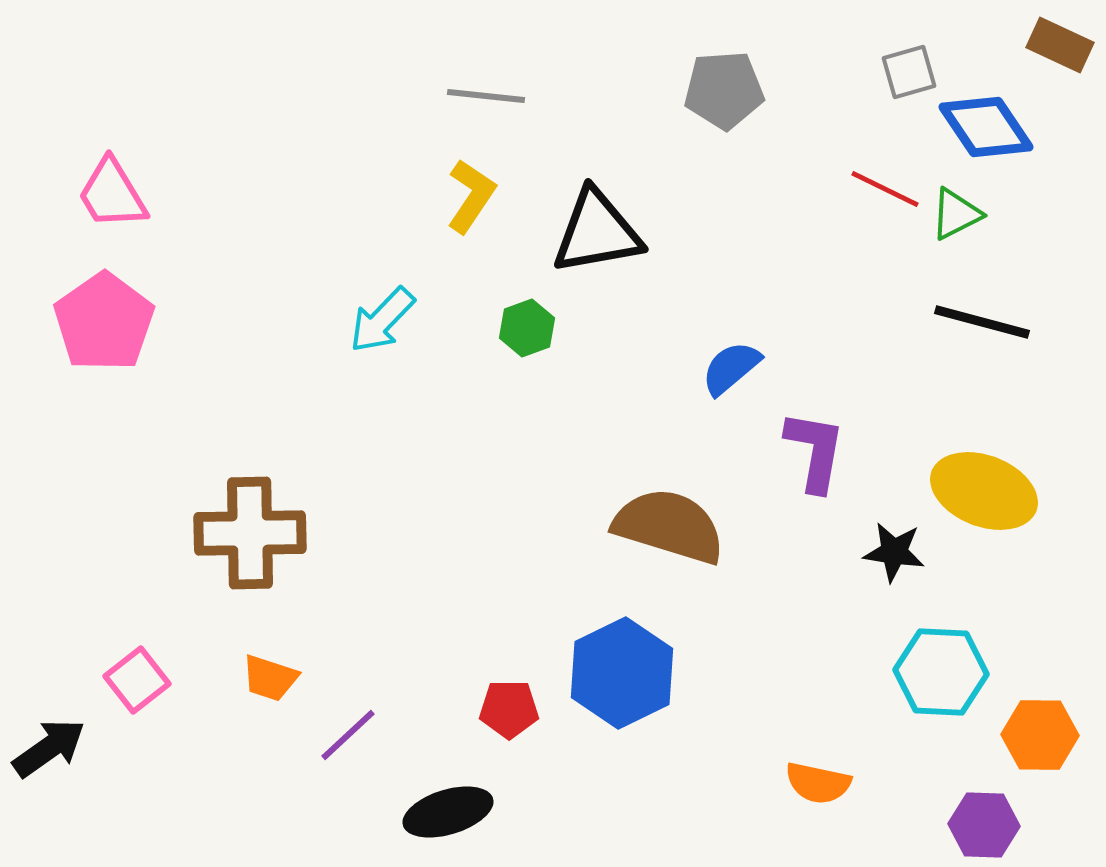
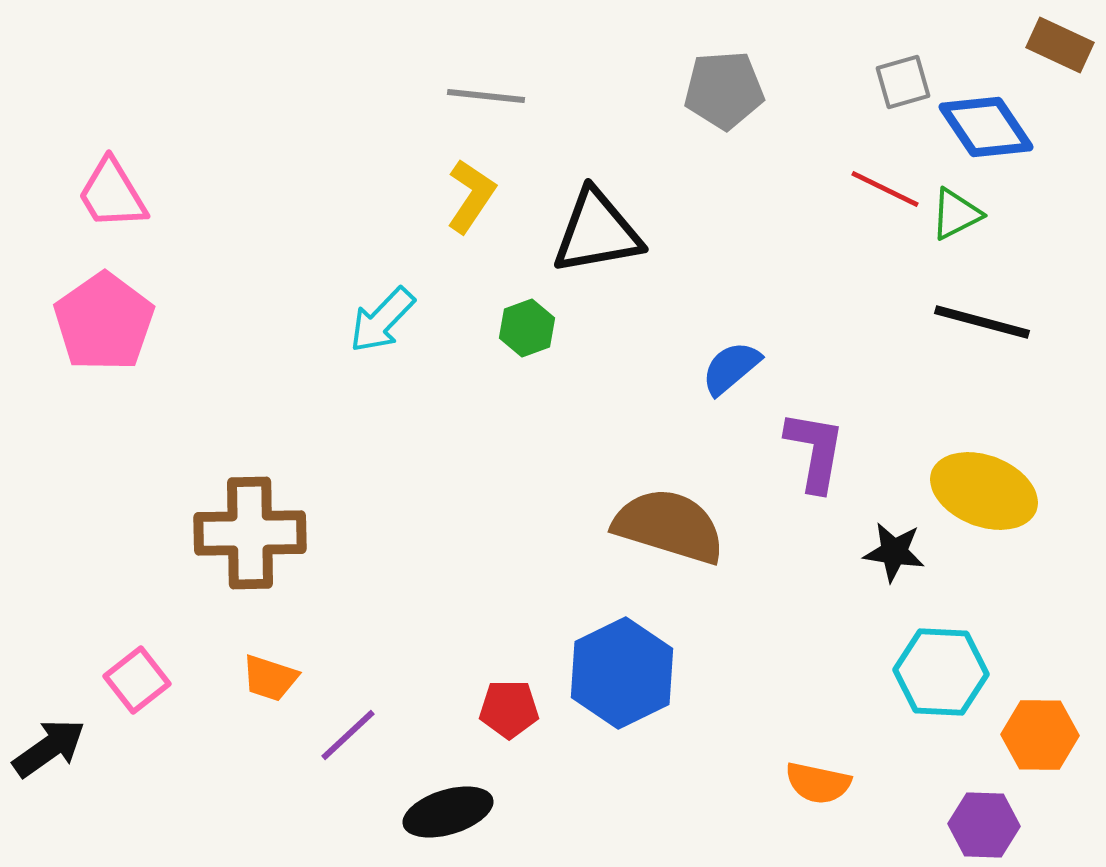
gray square: moved 6 px left, 10 px down
